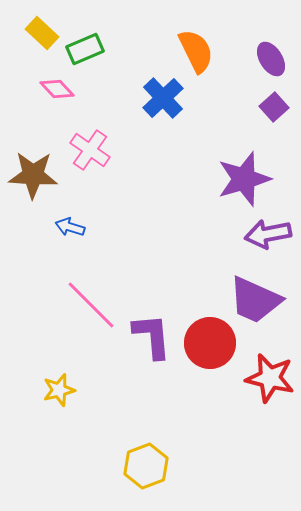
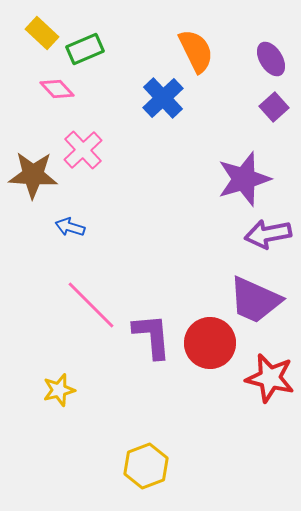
pink cross: moved 7 px left; rotated 12 degrees clockwise
